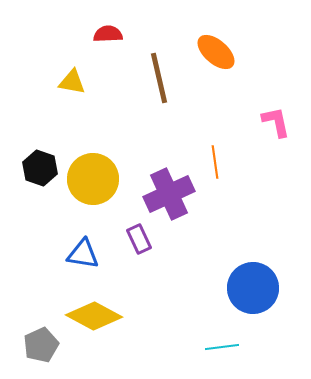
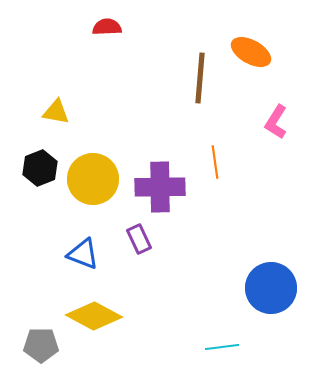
red semicircle: moved 1 px left, 7 px up
orange ellipse: moved 35 px right; rotated 12 degrees counterclockwise
brown line: moved 41 px right; rotated 18 degrees clockwise
yellow triangle: moved 16 px left, 30 px down
pink L-shape: rotated 136 degrees counterclockwise
black hexagon: rotated 20 degrees clockwise
purple cross: moved 9 px left, 7 px up; rotated 24 degrees clockwise
blue triangle: rotated 12 degrees clockwise
blue circle: moved 18 px right
gray pentagon: rotated 24 degrees clockwise
